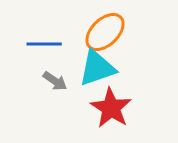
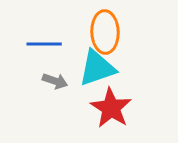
orange ellipse: rotated 48 degrees counterclockwise
gray arrow: rotated 15 degrees counterclockwise
